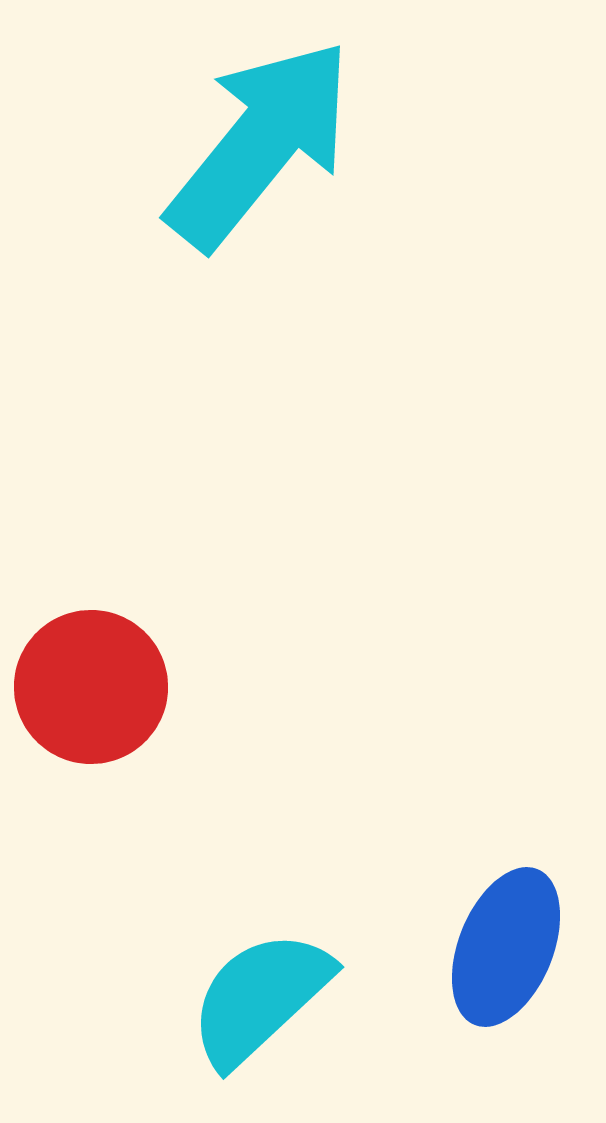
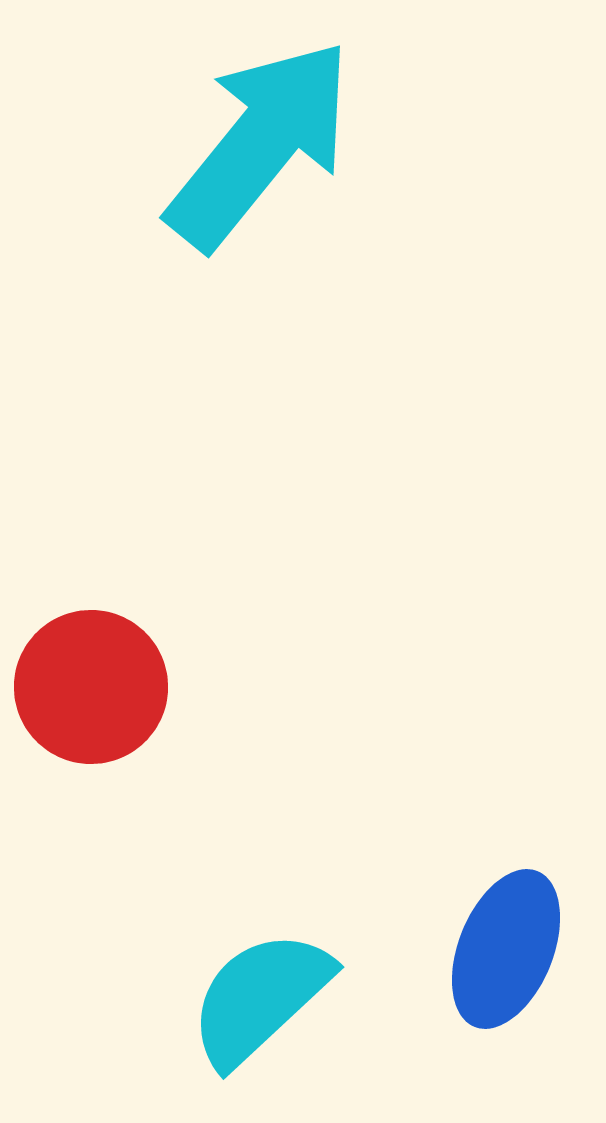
blue ellipse: moved 2 px down
